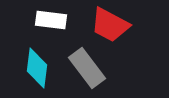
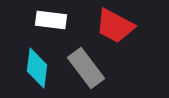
red trapezoid: moved 5 px right, 1 px down
gray rectangle: moved 1 px left
